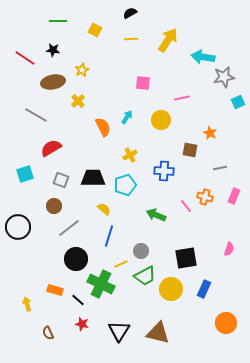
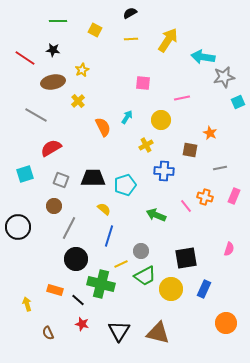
yellow cross at (130, 155): moved 16 px right, 10 px up
gray line at (69, 228): rotated 25 degrees counterclockwise
green cross at (101, 284): rotated 12 degrees counterclockwise
